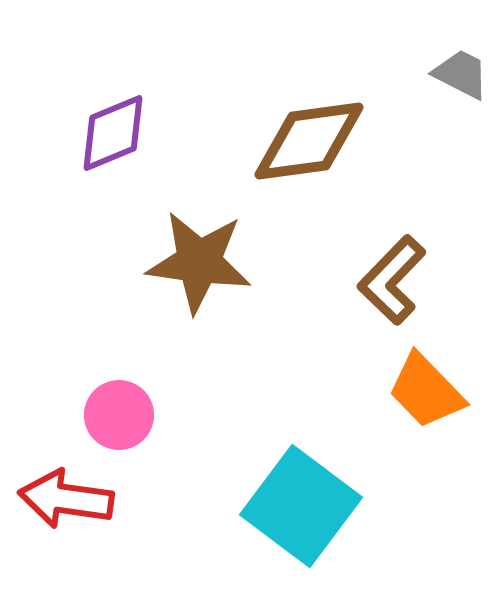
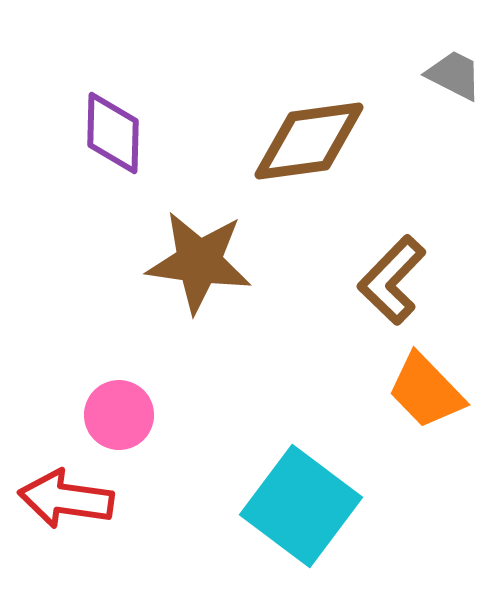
gray trapezoid: moved 7 px left, 1 px down
purple diamond: rotated 66 degrees counterclockwise
